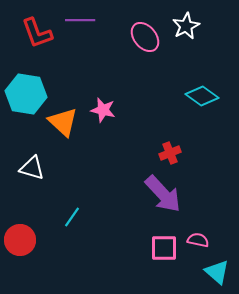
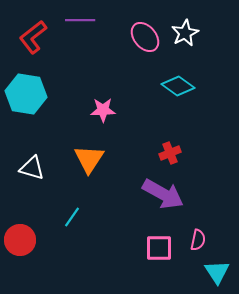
white star: moved 1 px left, 7 px down
red L-shape: moved 4 px left, 4 px down; rotated 72 degrees clockwise
cyan diamond: moved 24 px left, 10 px up
pink star: rotated 15 degrees counterclockwise
orange triangle: moved 26 px right, 37 px down; rotated 20 degrees clockwise
purple arrow: rotated 18 degrees counterclockwise
pink semicircle: rotated 90 degrees clockwise
pink square: moved 5 px left
cyan triangle: rotated 16 degrees clockwise
